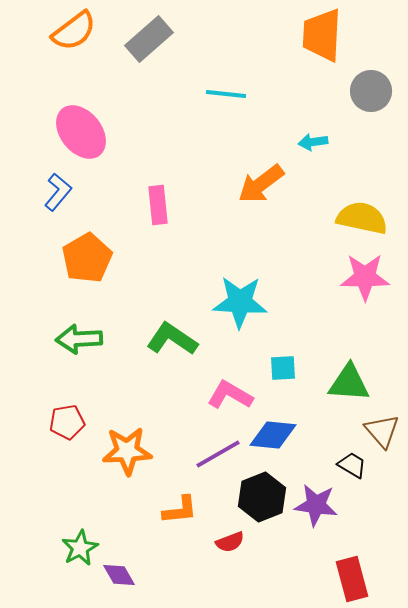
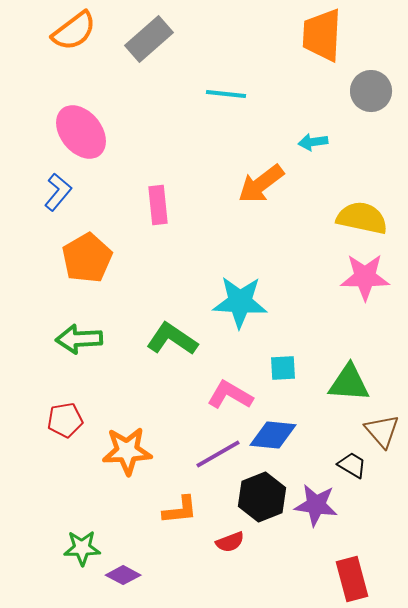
red pentagon: moved 2 px left, 2 px up
green star: moved 2 px right; rotated 27 degrees clockwise
purple diamond: moved 4 px right; rotated 32 degrees counterclockwise
